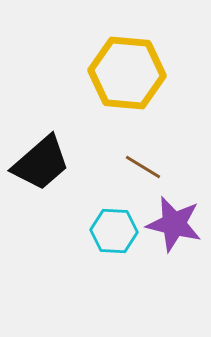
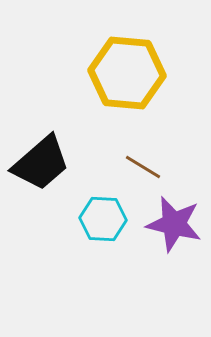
cyan hexagon: moved 11 px left, 12 px up
